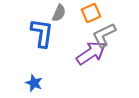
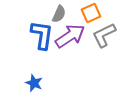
gray semicircle: moved 1 px down
blue L-shape: moved 2 px down
purple arrow: moved 21 px left, 17 px up
